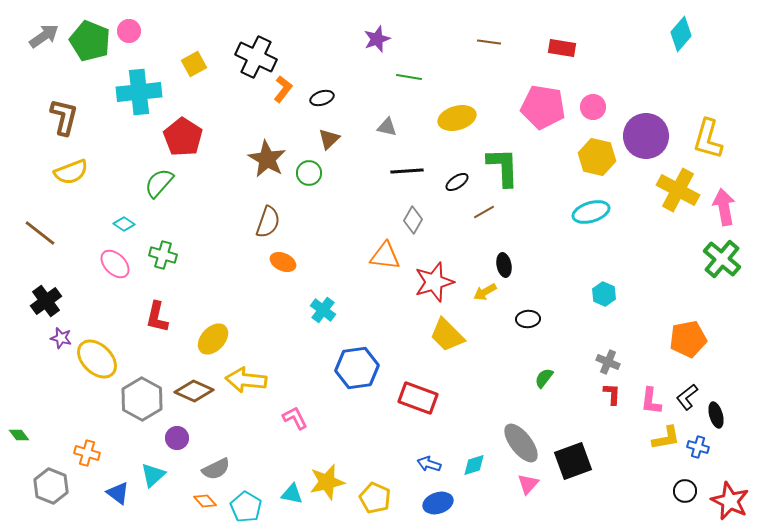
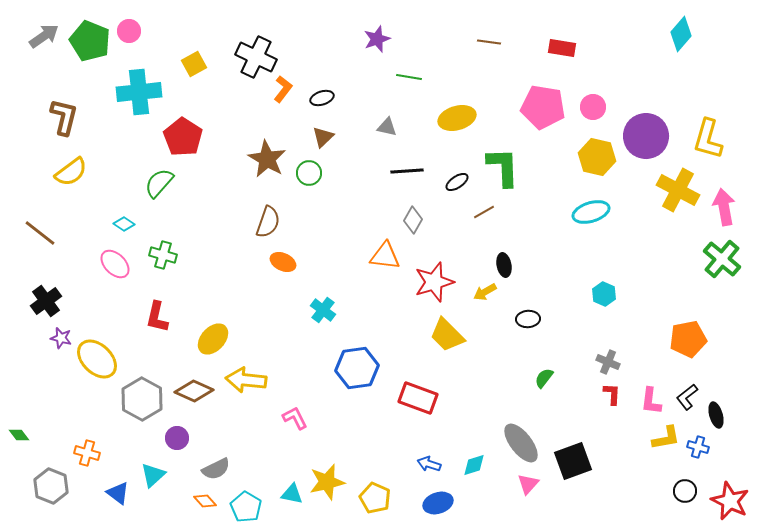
brown triangle at (329, 139): moved 6 px left, 2 px up
yellow semicircle at (71, 172): rotated 16 degrees counterclockwise
